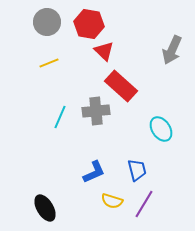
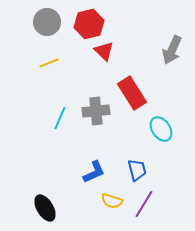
red hexagon: rotated 24 degrees counterclockwise
red rectangle: moved 11 px right, 7 px down; rotated 16 degrees clockwise
cyan line: moved 1 px down
